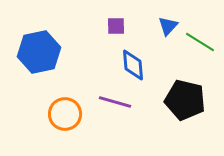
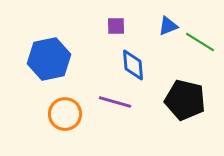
blue triangle: rotated 25 degrees clockwise
blue hexagon: moved 10 px right, 7 px down
